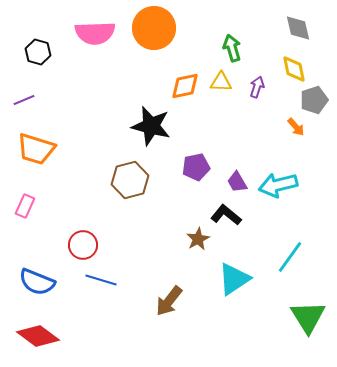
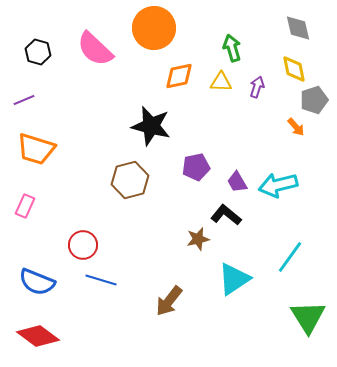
pink semicircle: moved 16 px down; rotated 45 degrees clockwise
orange diamond: moved 6 px left, 10 px up
brown star: rotated 15 degrees clockwise
